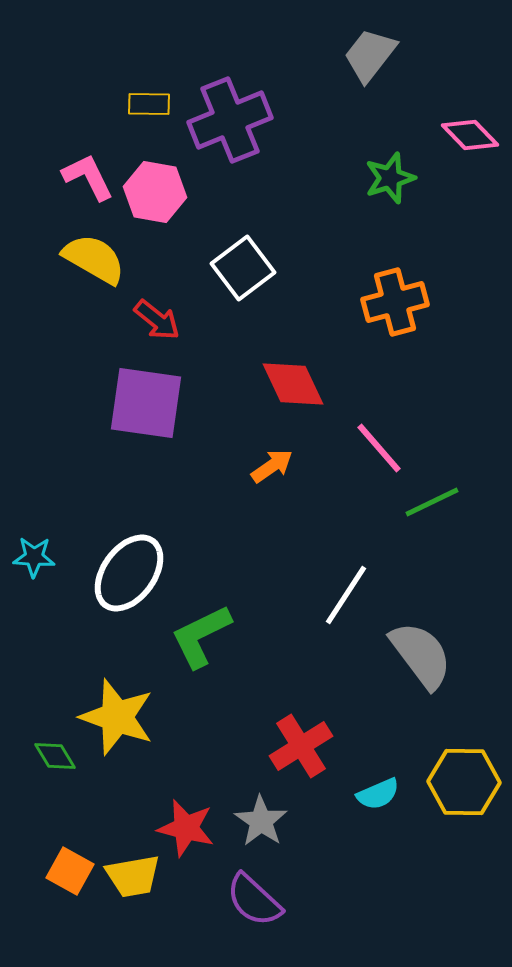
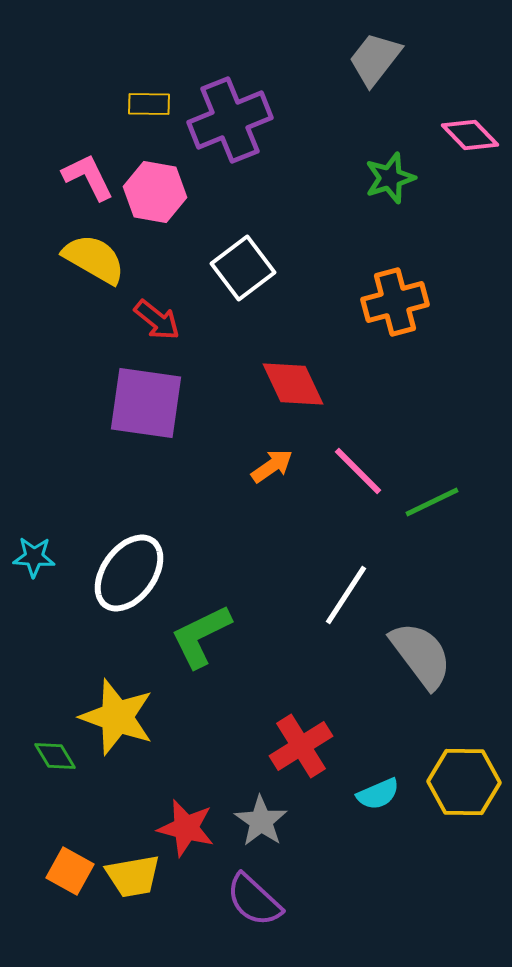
gray trapezoid: moved 5 px right, 4 px down
pink line: moved 21 px left, 23 px down; rotated 4 degrees counterclockwise
